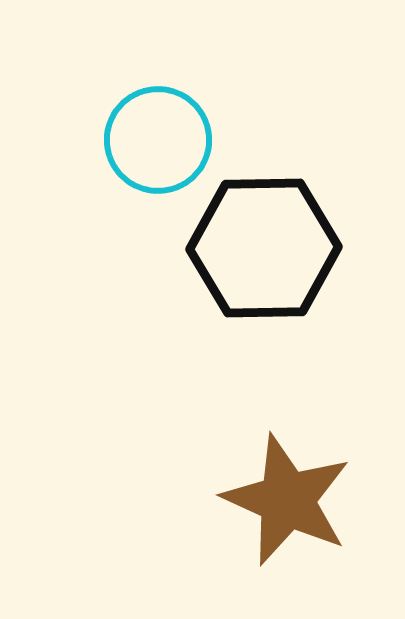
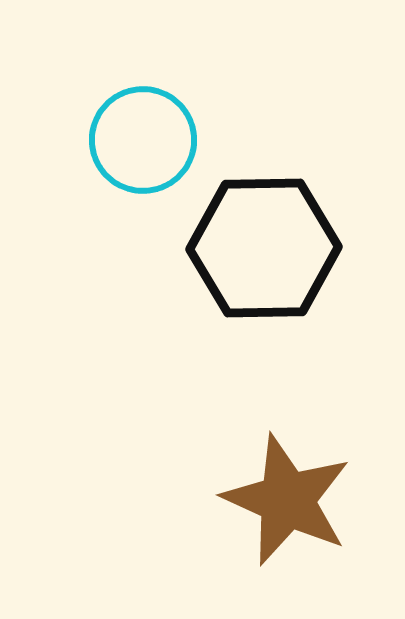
cyan circle: moved 15 px left
